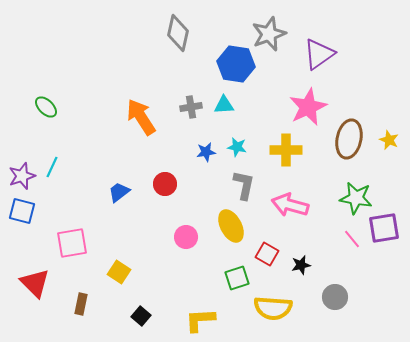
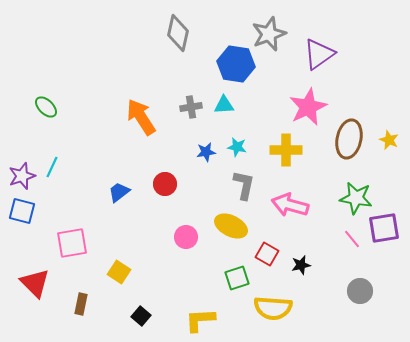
yellow ellipse: rotated 36 degrees counterclockwise
gray circle: moved 25 px right, 6 px up
